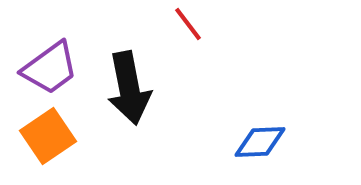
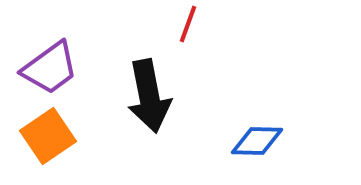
red line: rotated 57 degrees clockwise
black arrow: moved 20 px right, 8 px down
blue diamond: moved 3 px left, 1 px up; rotated 4 degrees clockwise
